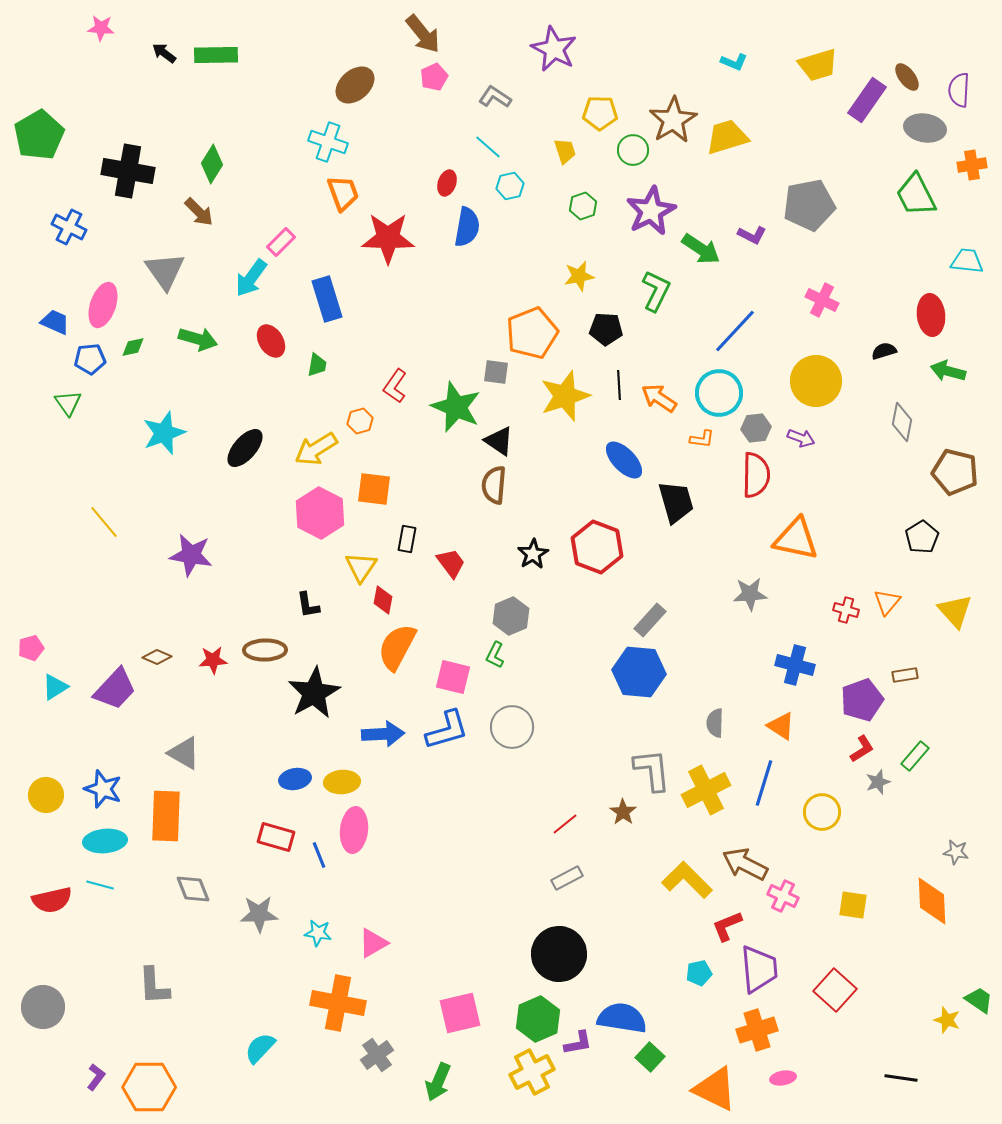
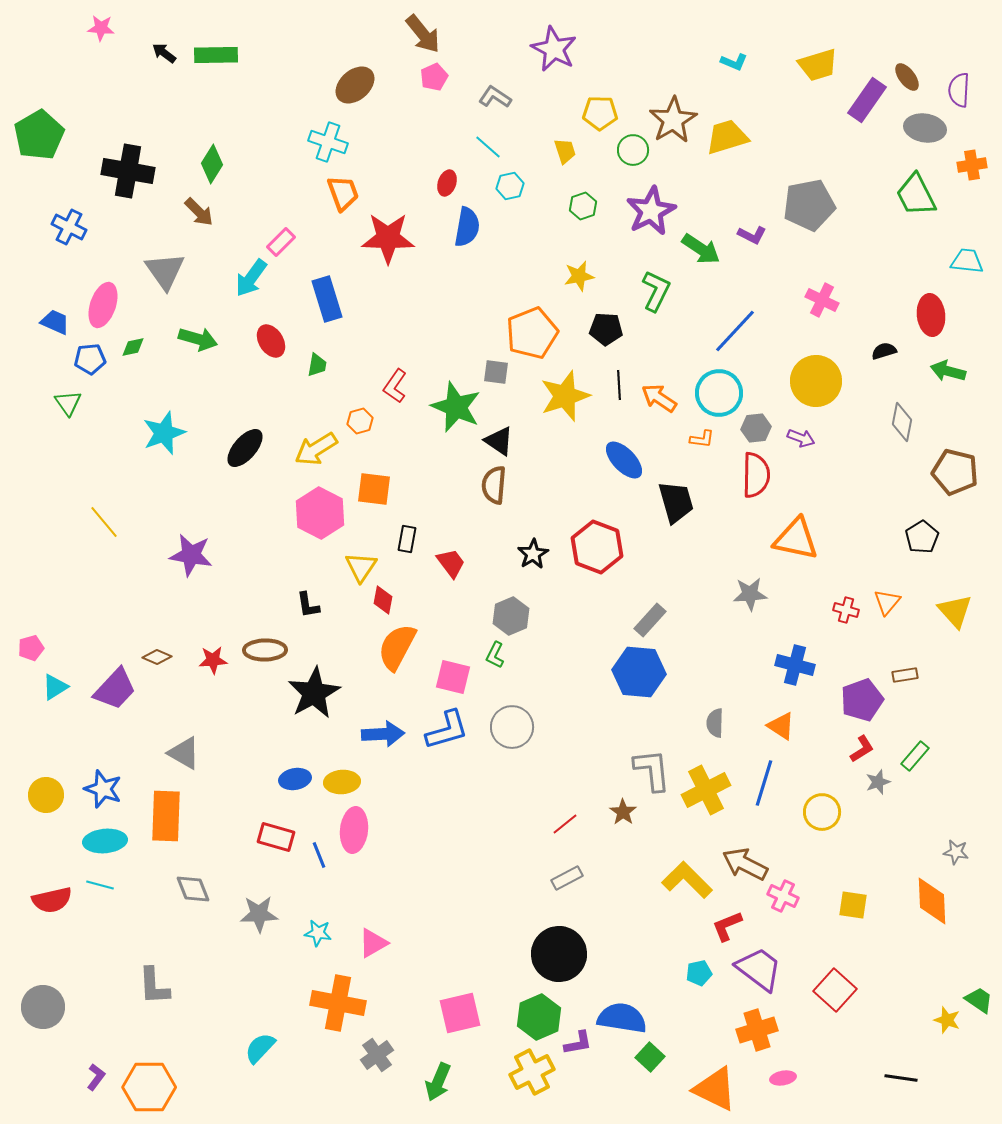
purple trapezoid at (759, 969): rotated 48 degrees counterclockwise
green hexagon at (538, 1019): moved 1 px right, 2 px up
